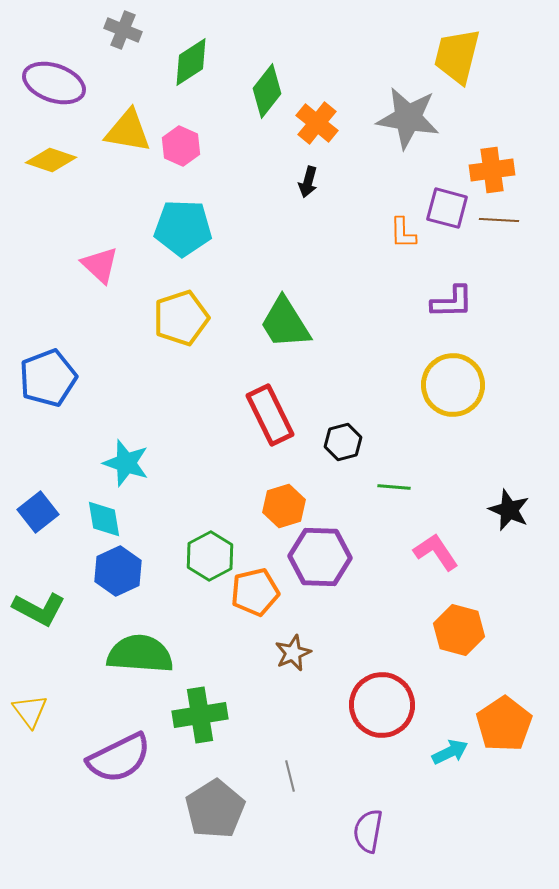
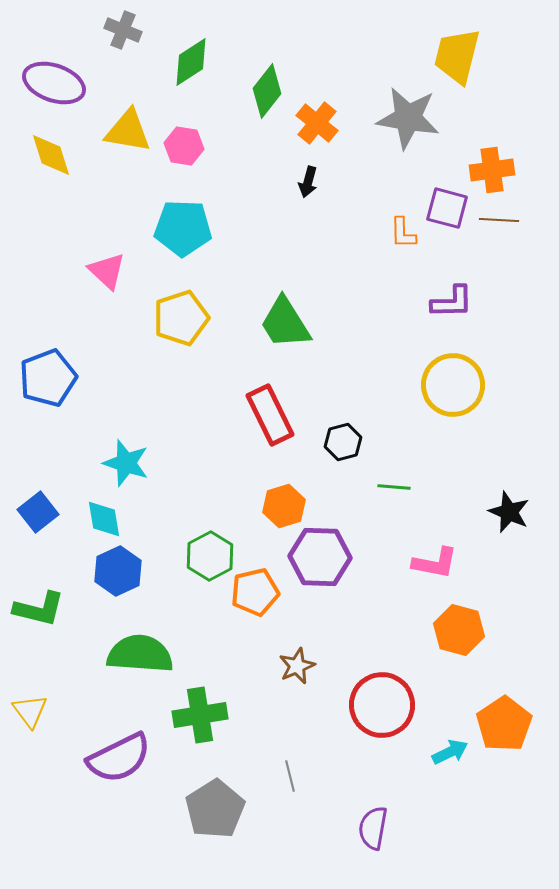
pink hexagon at (181, 146): moved 3 px right; rotated 15 degrees counterclockwise
yellow diamond at (51, 160): moved 5 px up; rotated 54 degrees clockwise
pink triangle at (100, 265): moved 7 px right, 6 px down
black star at (509, 510): moved 2 px down
pink L-shape at (436, 552): moved 1 px left, 11 px down; rotated 135 degrees clockwise
green L-shape at (39, 609): rotated 14 degrees counterclockwise
brown star at (293, 653): moved 4 px right, 13 px down
purple semicircle at (368, 831): moved 5 px right, 3 px up
